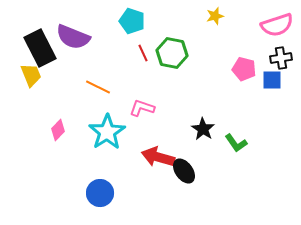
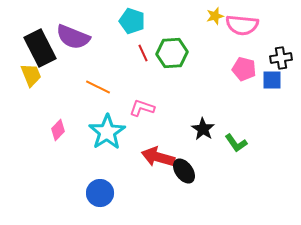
pink semicircle: moved 35 px left; rotated 24 degrees clockwise
green hexagon: rotated 16 degrees counterclockwise
